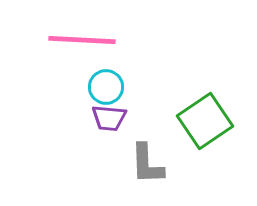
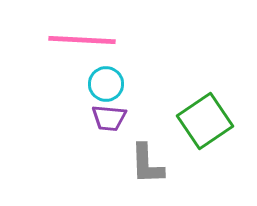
cyan circle: moved 3 px up
